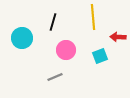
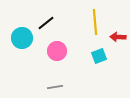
yellow line: moved 2 px right, 5 px down
black line: moved 7 px left, 1 px down; rotated 36 degrees clockwise
pink circle: moved 9 px left, 1 px down
cyan square: moved 1 px left
gray line: moved 10 px down; rotated 14 degrees clockwise
